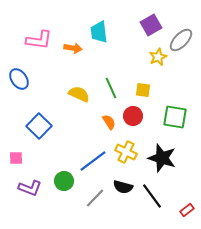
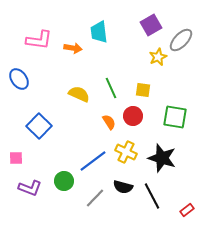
black line: rotated 8 degrees clockwise
